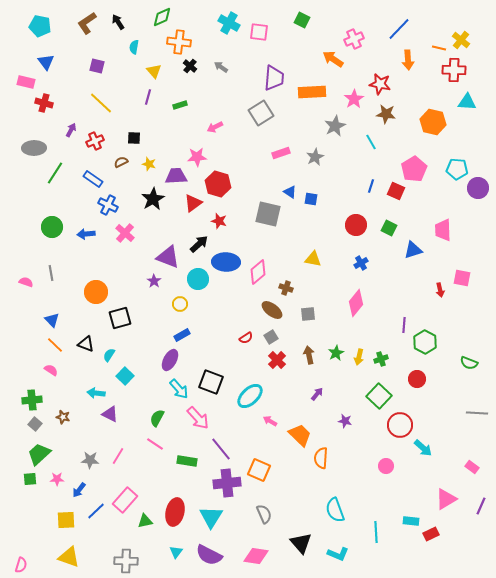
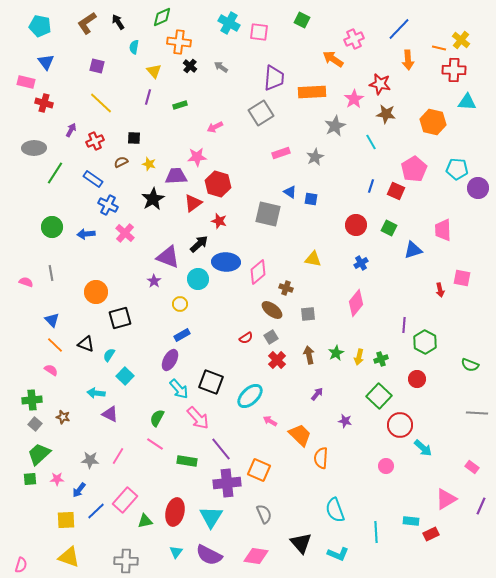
green semicircle at (469, 363): moved 1 px right, 2 px down
